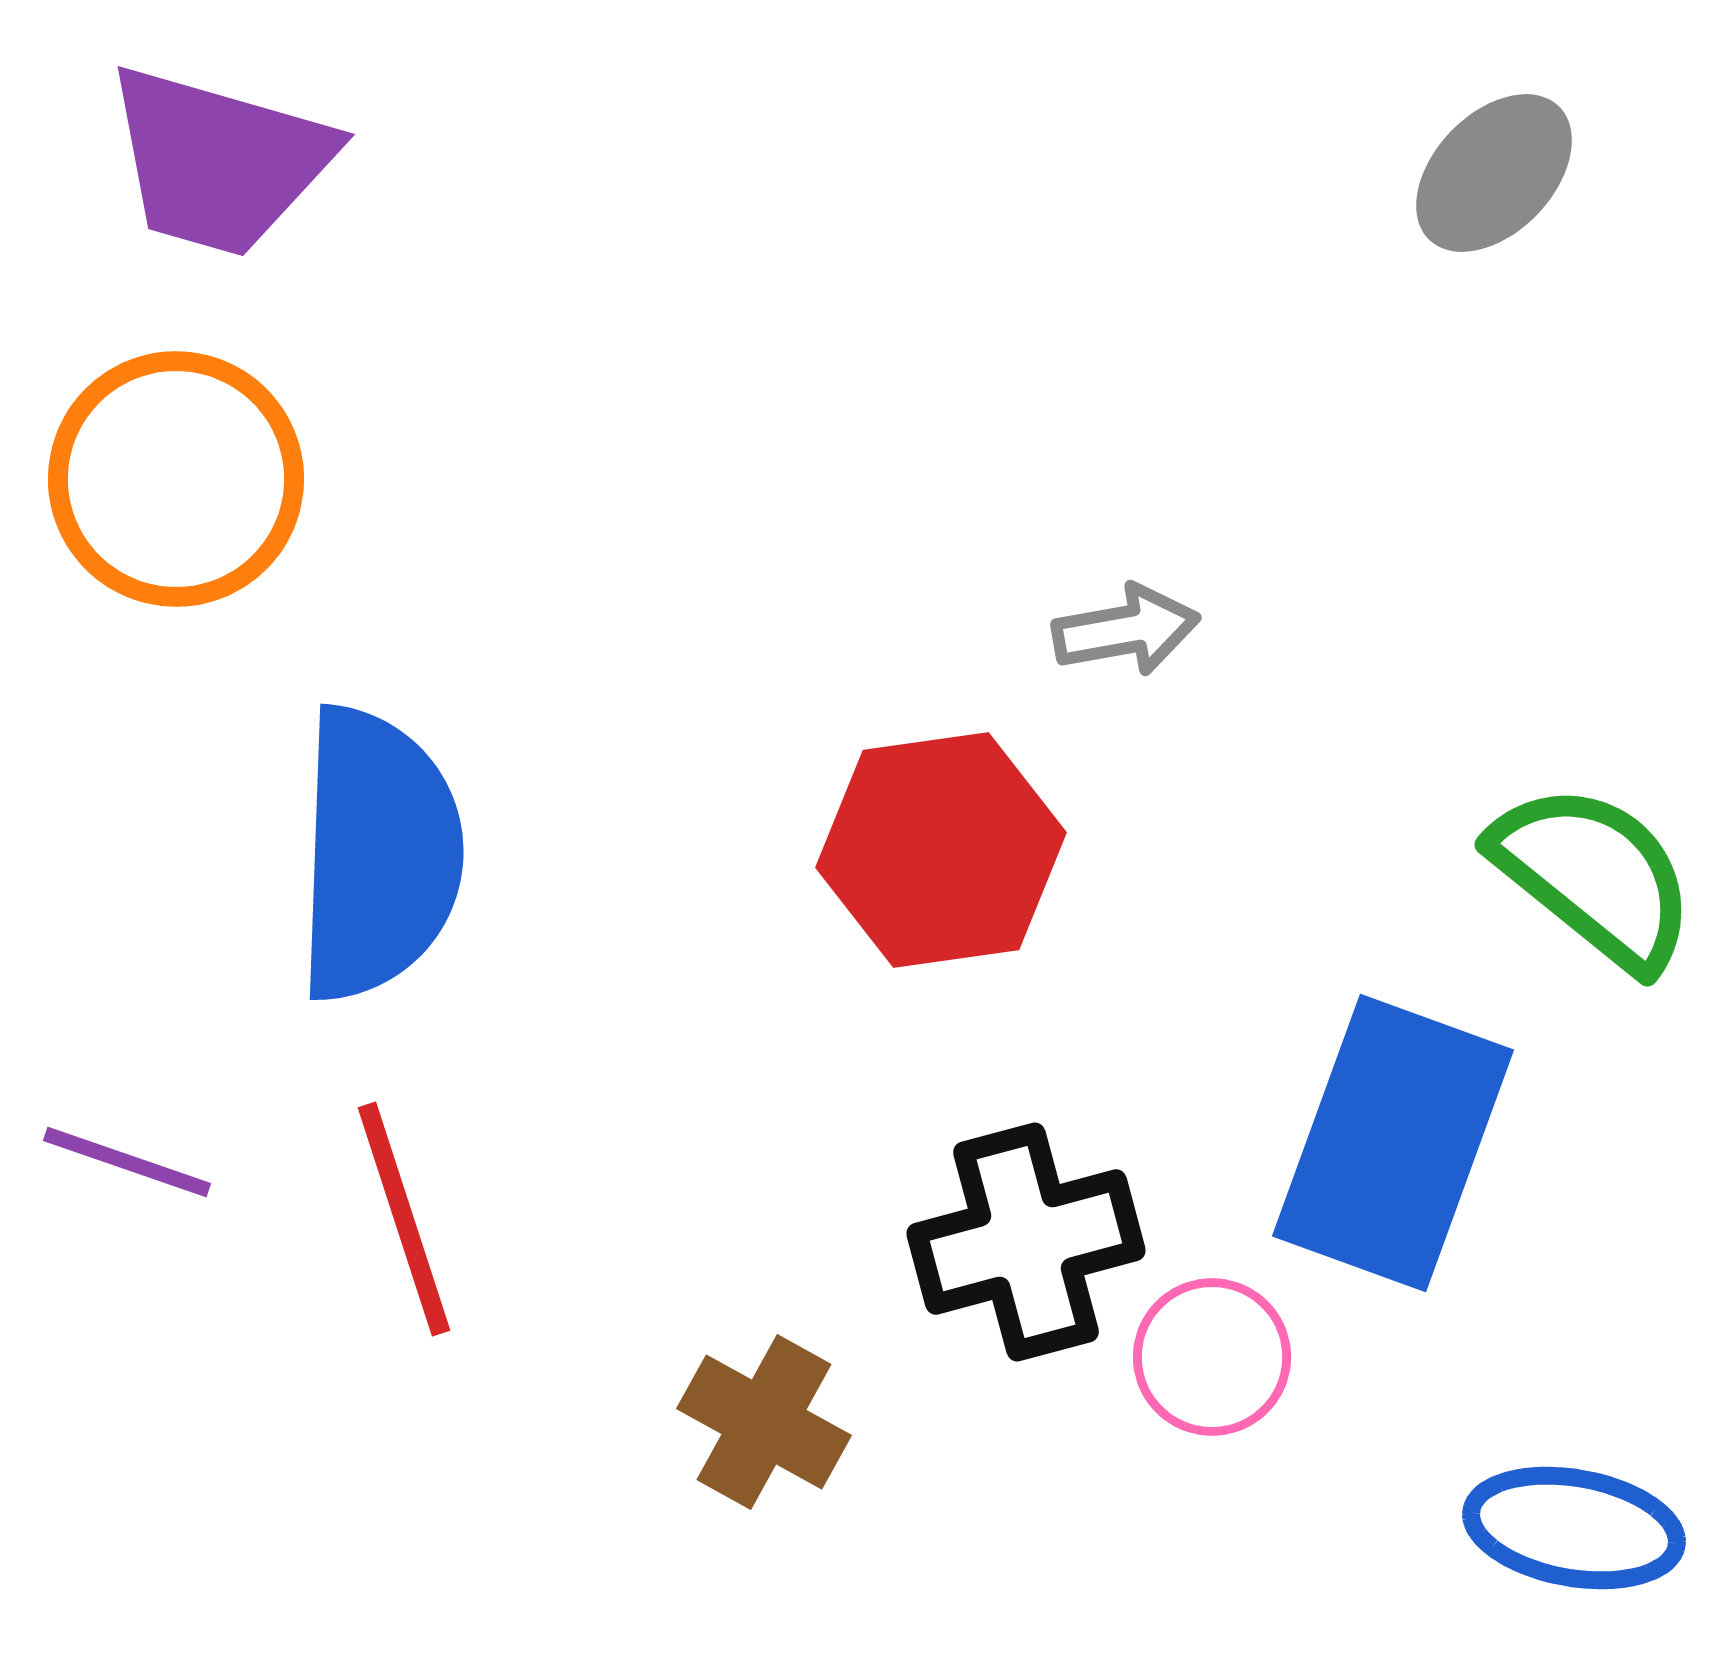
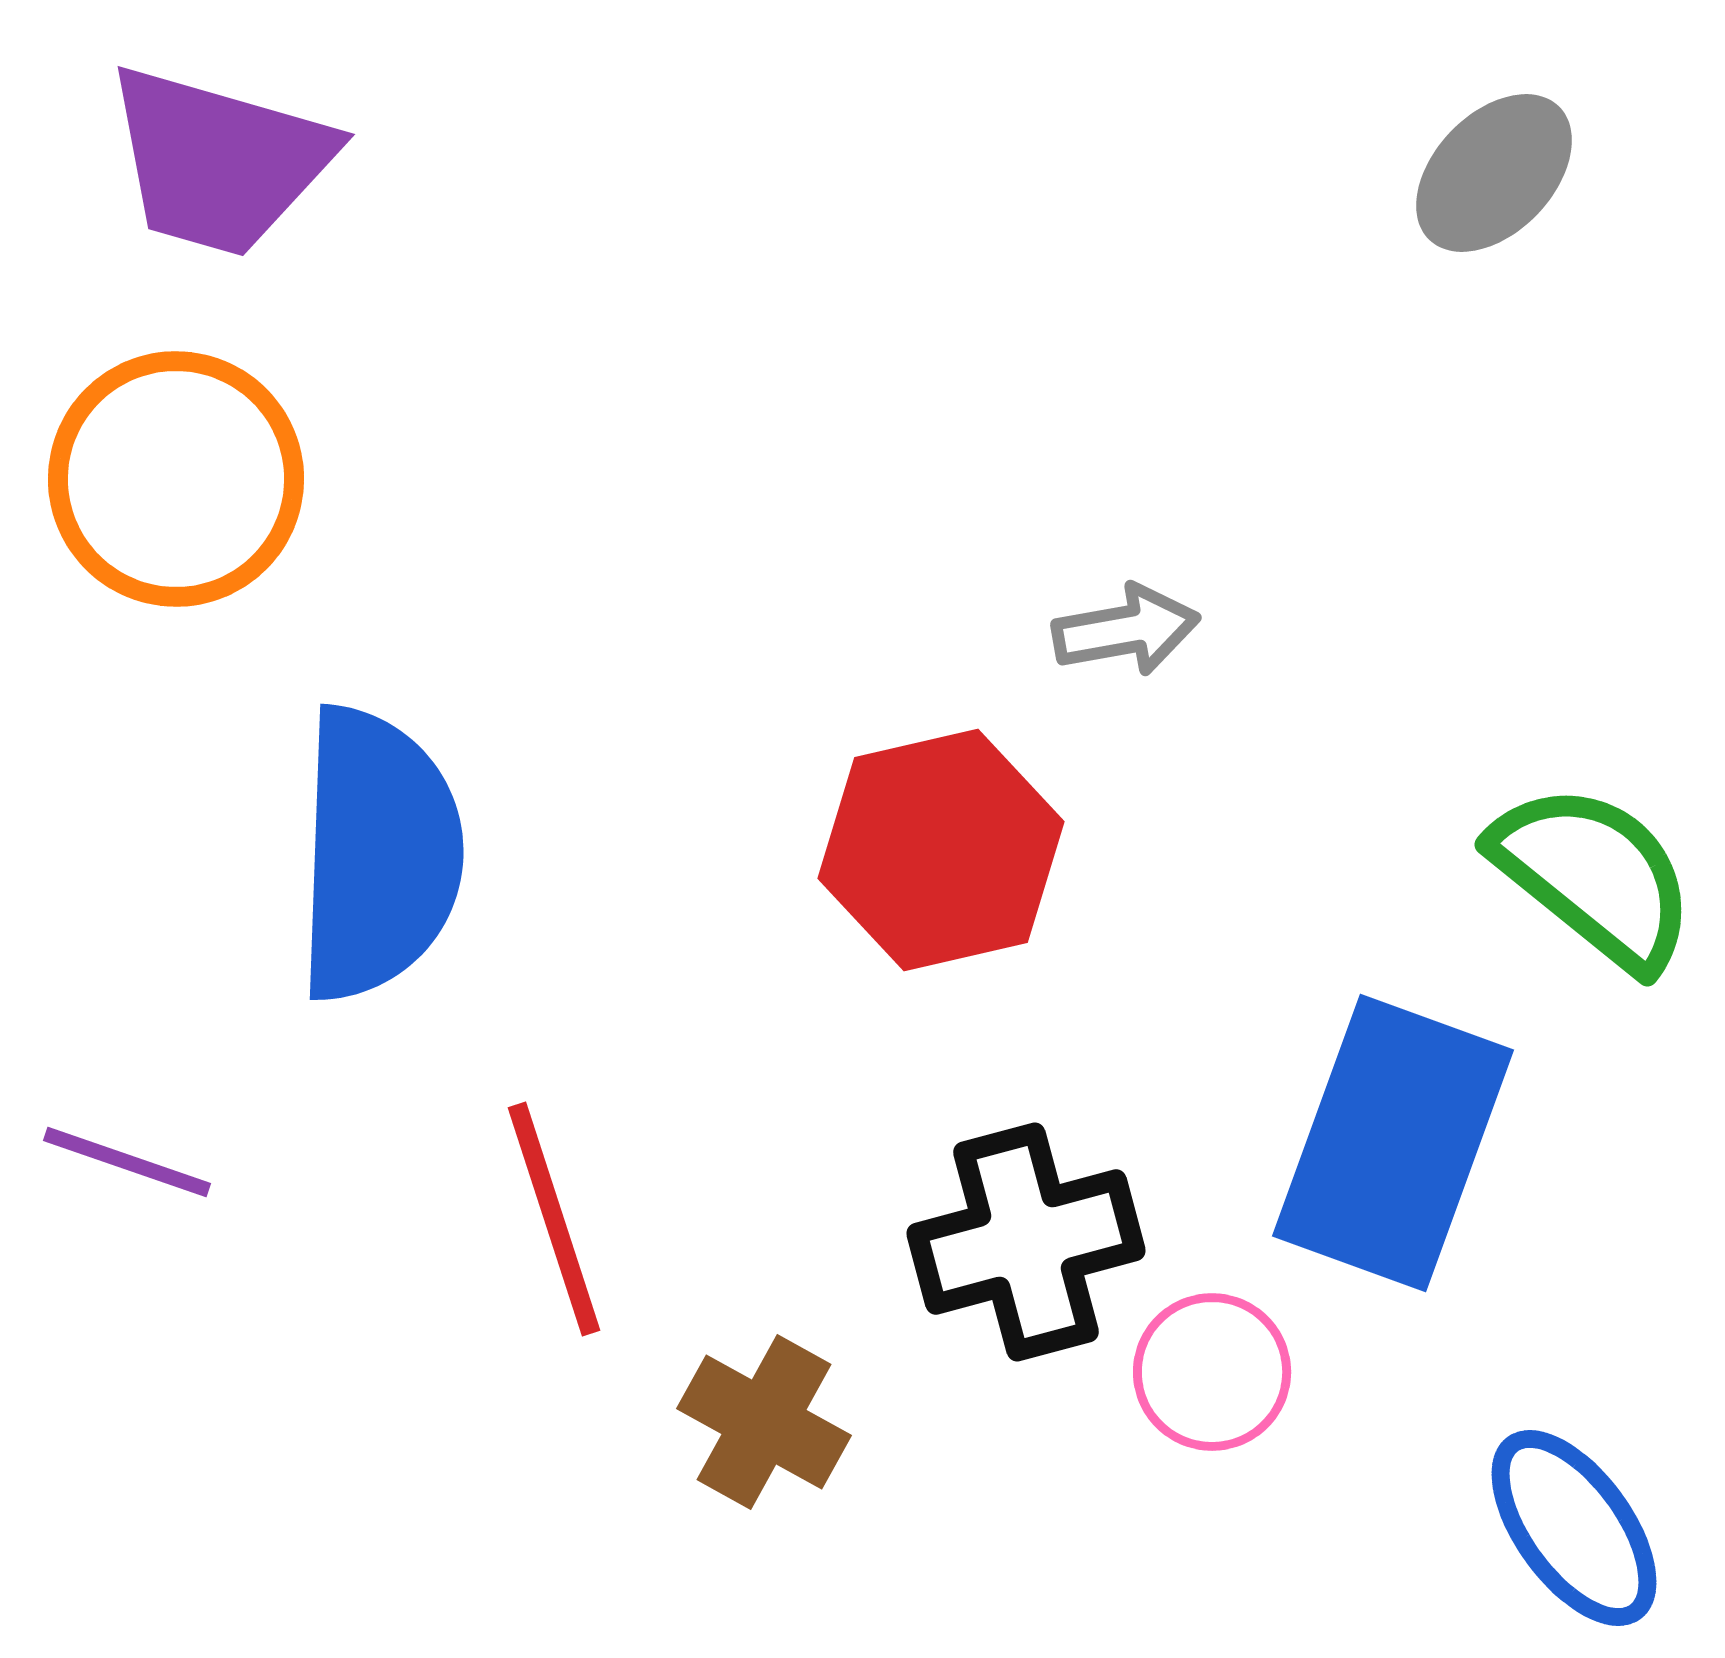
red hexagon: rotated 5 degrees counterclockwise
red line: moved 150 px right
pink circle: moved 15 px down
blue ellipse: rotated 44 degrees clockwise
